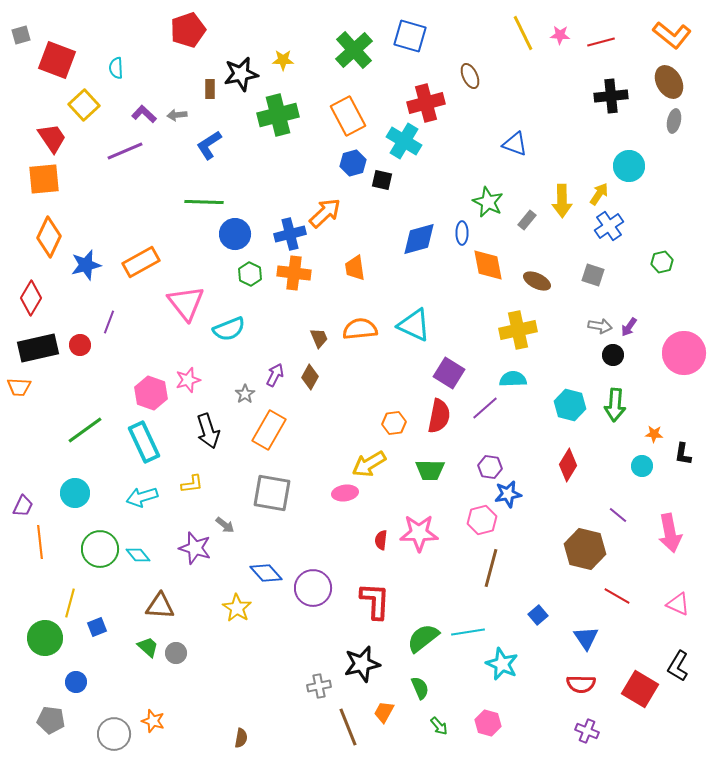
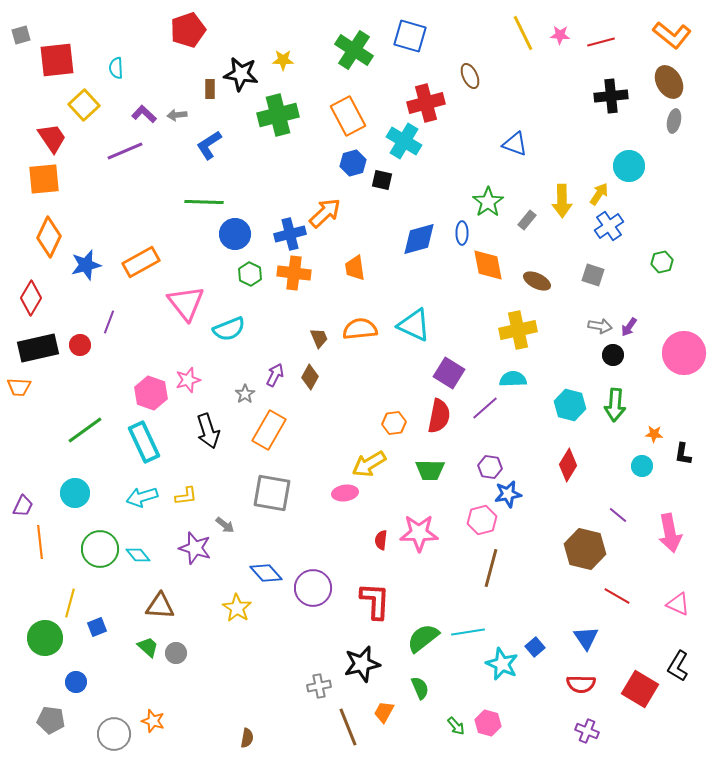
green cross at (354, 50): rotated 15 degrees counterclockwise
red square at (57, 60): rotated 27 degrees counterclockwise
black star at (241, 74): rotated 20 degrees clockwise
green star at (488, 202): rotated 12 degrees clockwise
yellow L-shape at (192, 484): moved 6 px left, 12 px down
blue square at (538, 615): moved 3 px left, 32 px down
green arrow at (439, 726): moved 17 px right
brown semicircle at (241, 738): moved 6 px right
